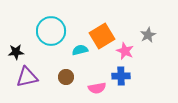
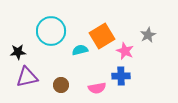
black star: moved 2 px right
brown circle: moved 5 px left, 8 px down
